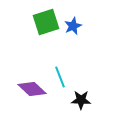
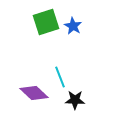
blue star: rotated 18 degrees counterclockwise
purple diamond: moved 2 px right, 4 px down
black star: moved 6 px left
